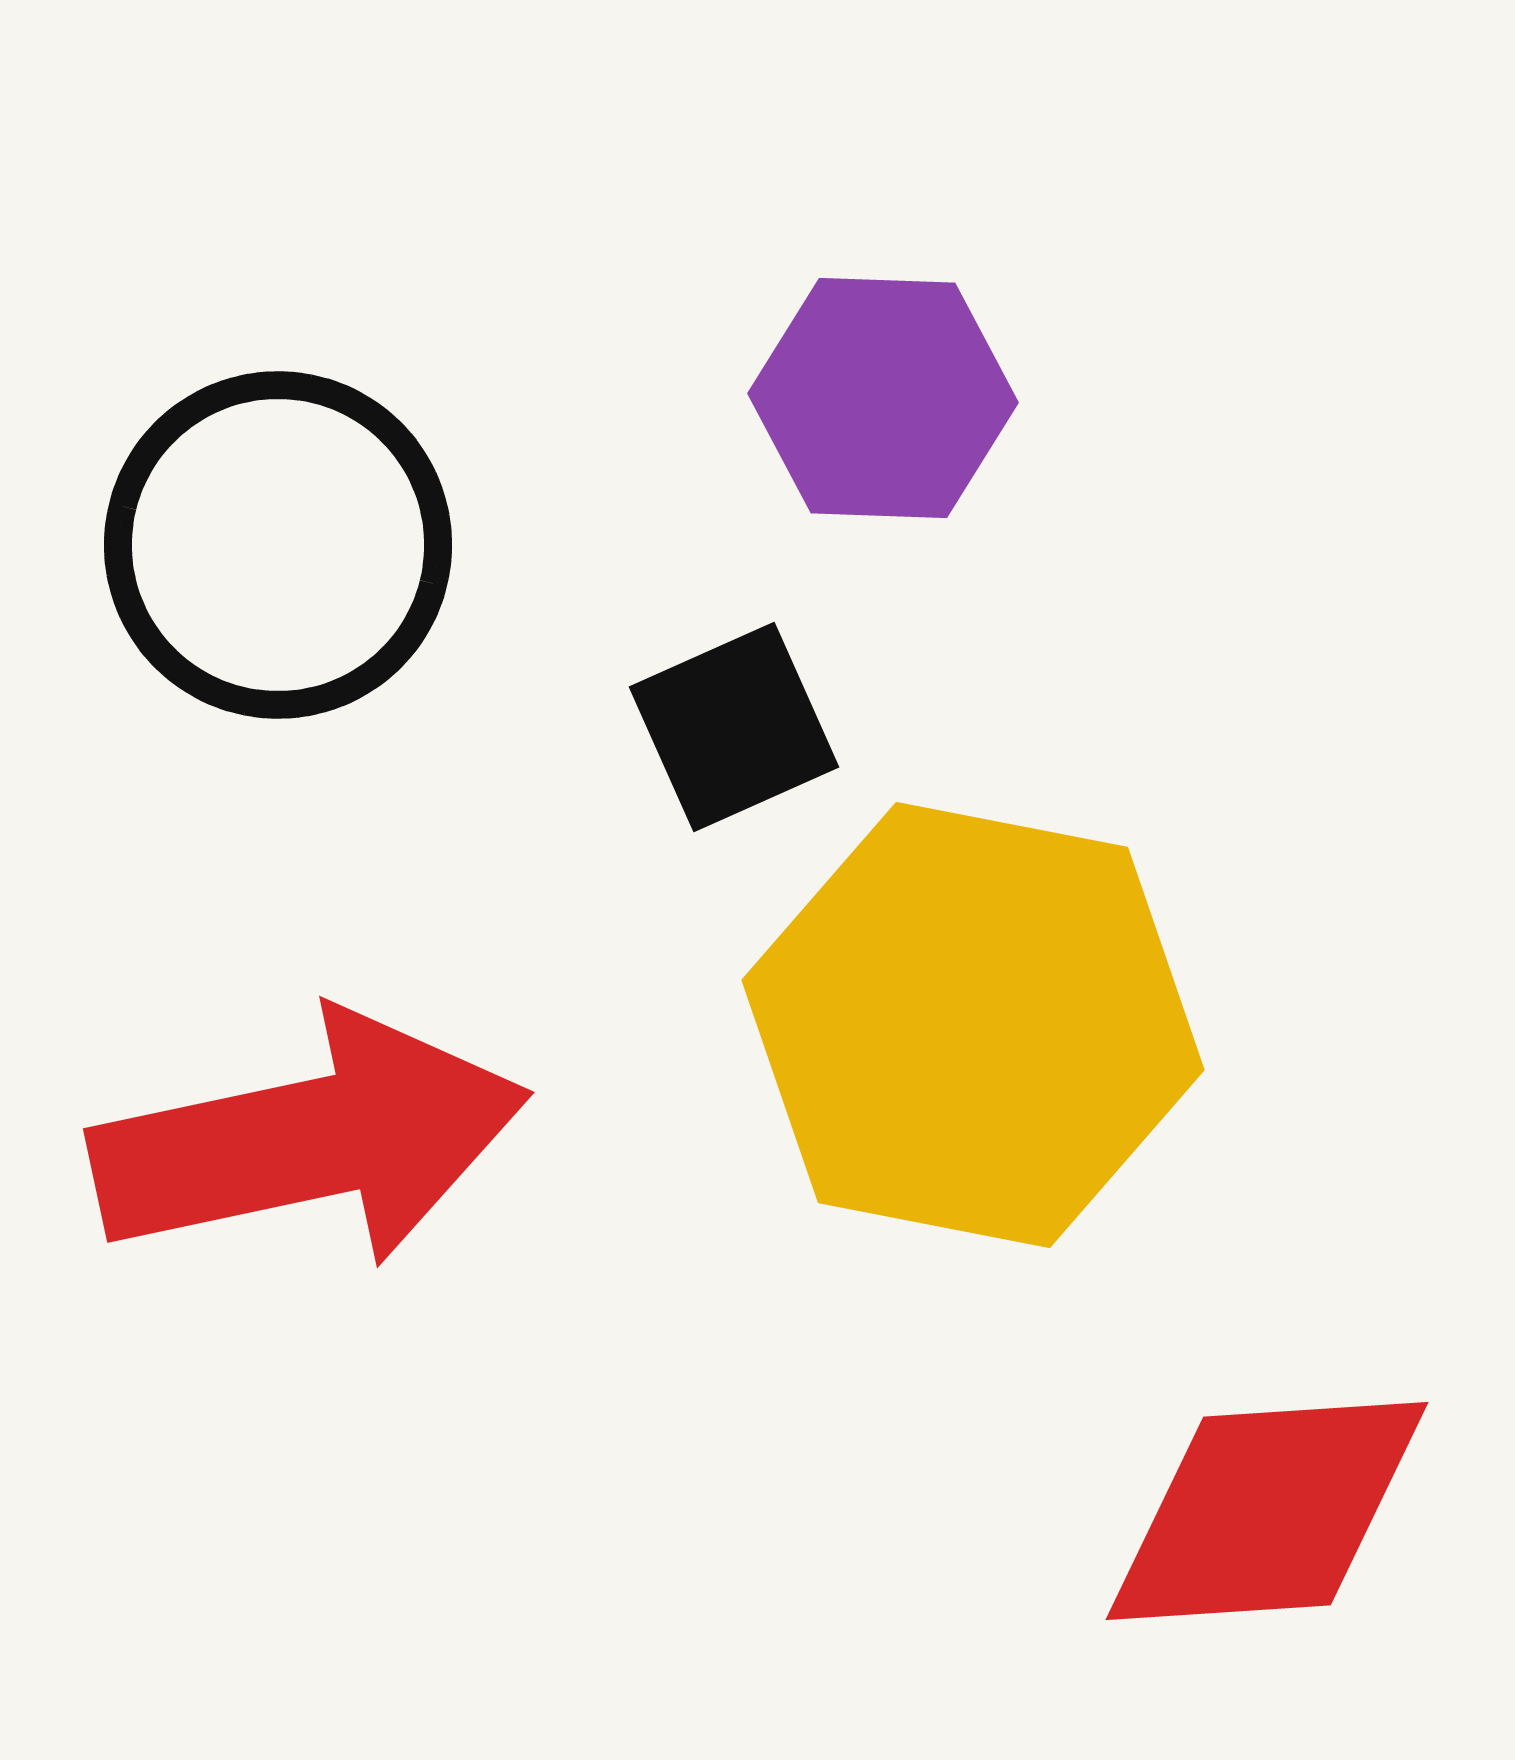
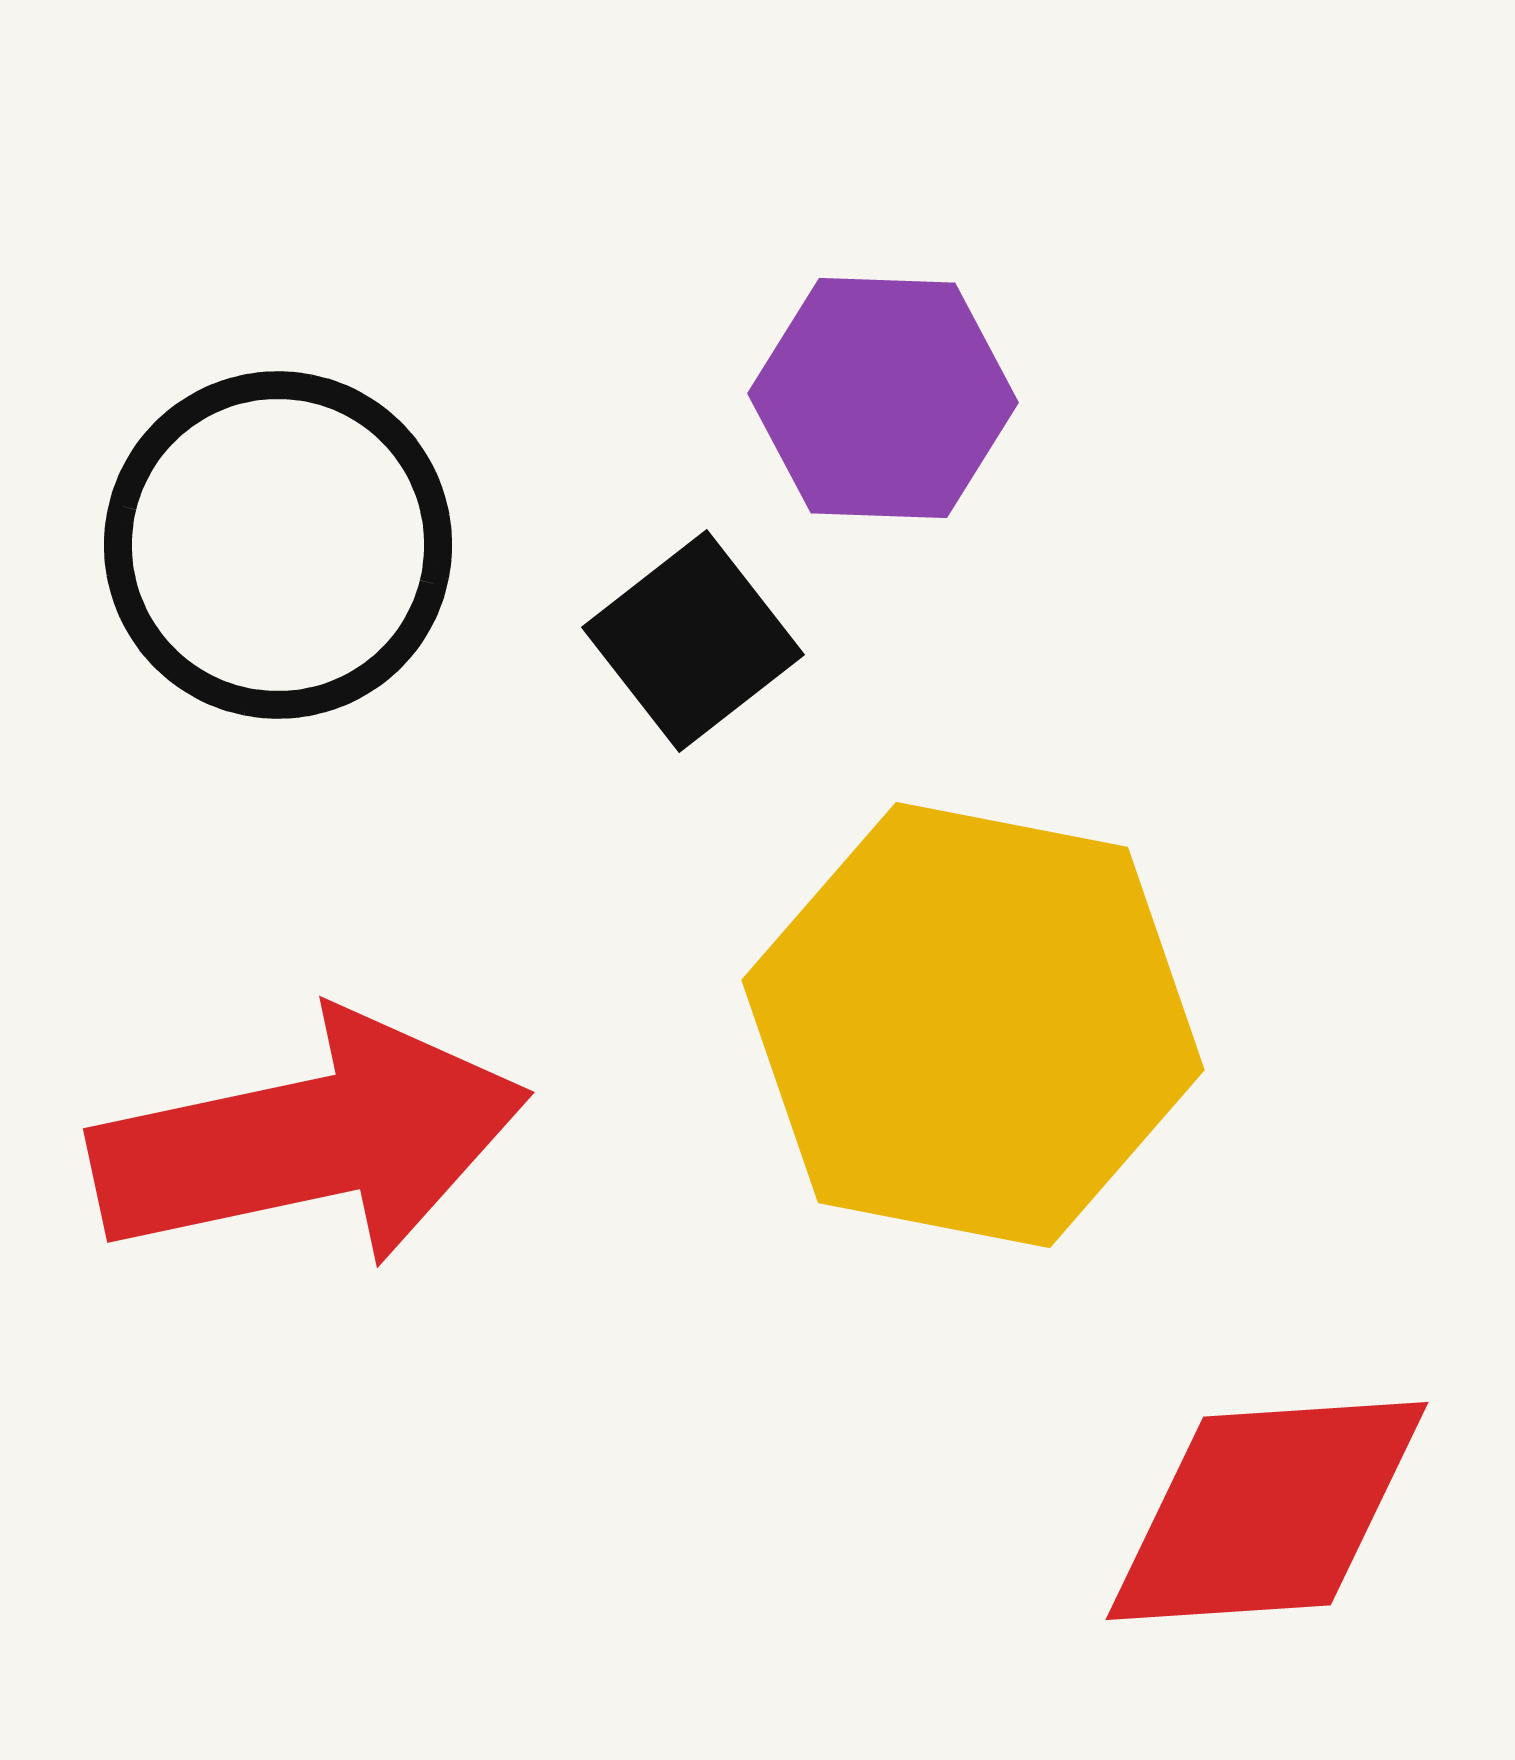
black square: moved 41 px left, 86 px up; rotated 14 degrees counterclockwise
